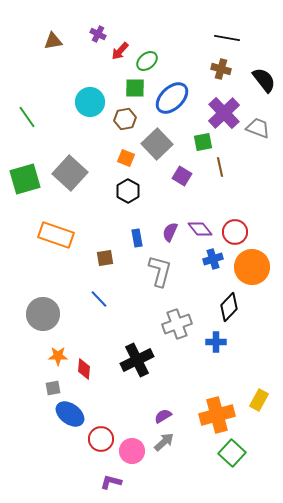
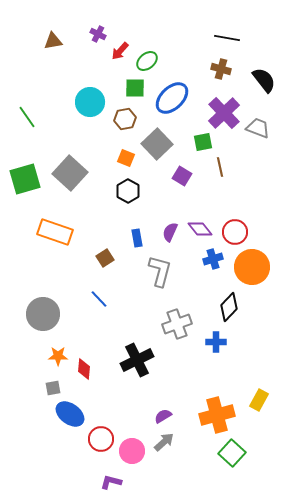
orange rectangle at (56, 235): moved 1 px left, 3 px up
brown square at (105, 258): rotated 24 degrees counterclockwise
